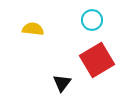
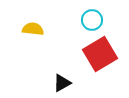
red square: moved 3 px right, 6 px up
black triangle: rotated 24 degrees clockwise
